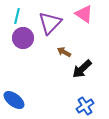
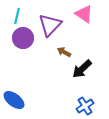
purple triangle: moved 2 px down
